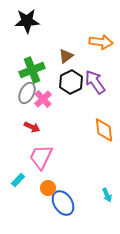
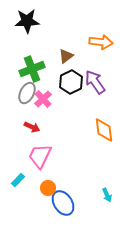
green cross: moved 1 px up
pink trapezoid: moved 1 px left, 1 px up
